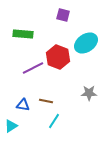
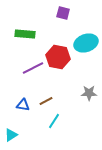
purple square: moved 2 px up
green rectangle: moved 2 px right
cyan ellipse: rotated 15 degrees clockwise
red hexagon: rotated 10 degrees counterclockwise
brown line: rotated 40 degrees counterclockwise
cyan triangle: moved 9 px down
